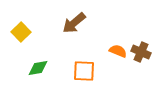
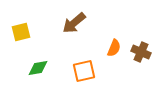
yellow square: rotated 30 degrees clockwise
orange semicircle: moved 4 px left, 3 px up; rotated 90 degrees clockwise
orange square: rotated 15 degrees counterclockwise
